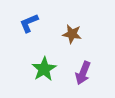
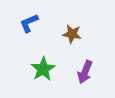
green star: moved 1 px left
purple arrow: moved 2 px right, 1 px up
